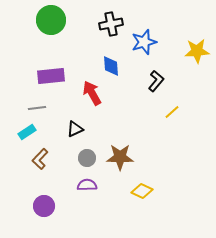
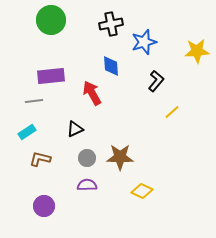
gray line: moved 3 px left, 7 px up
brown L-shape: rotated 60 degrees clockwise
